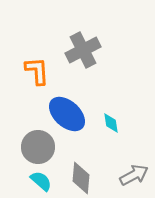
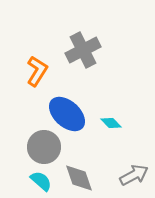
orange L-shape: rotated 36 degrees clockwise
cyan diamond: rotated 35 degrees counterclockwise
gray circle: moved 6 px right
gray diamond: moved 2 px left; rotated 24 degrees counterclockwise
